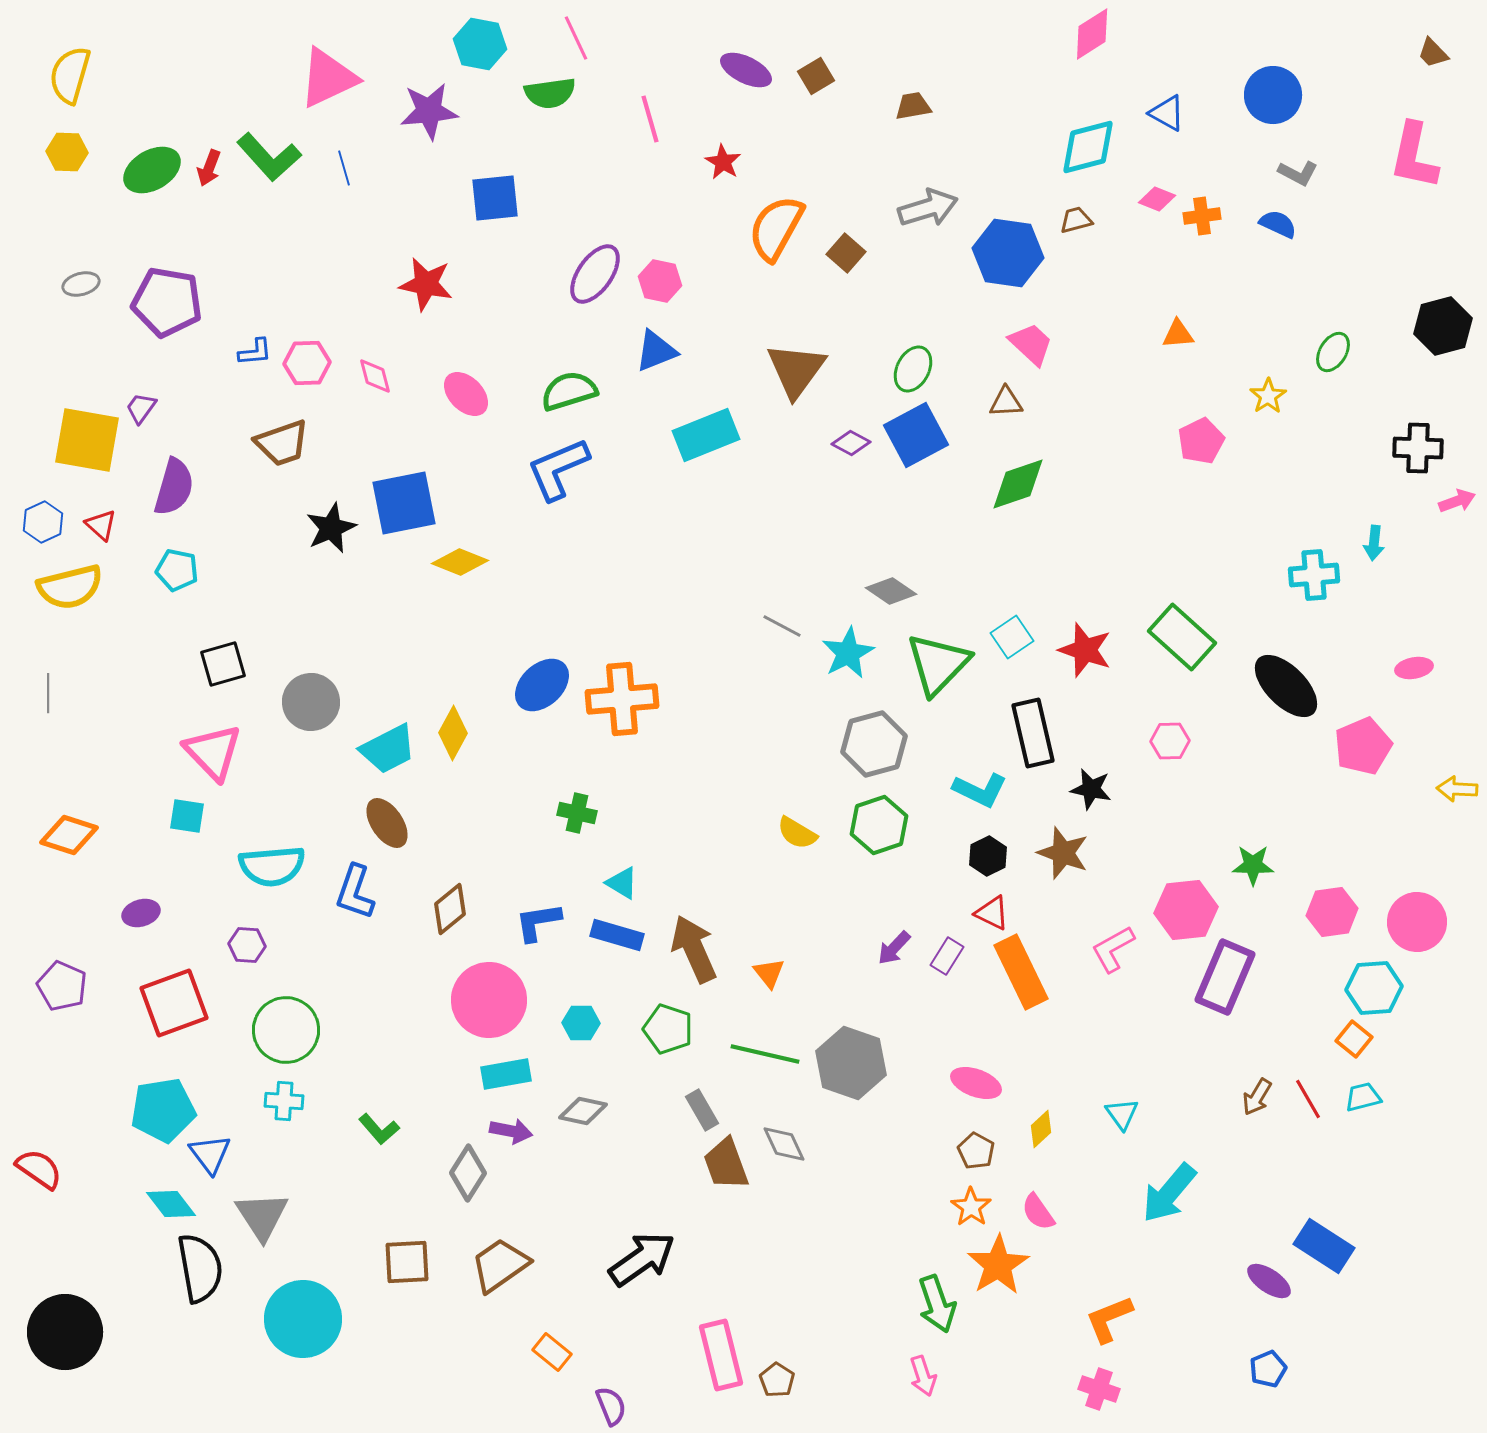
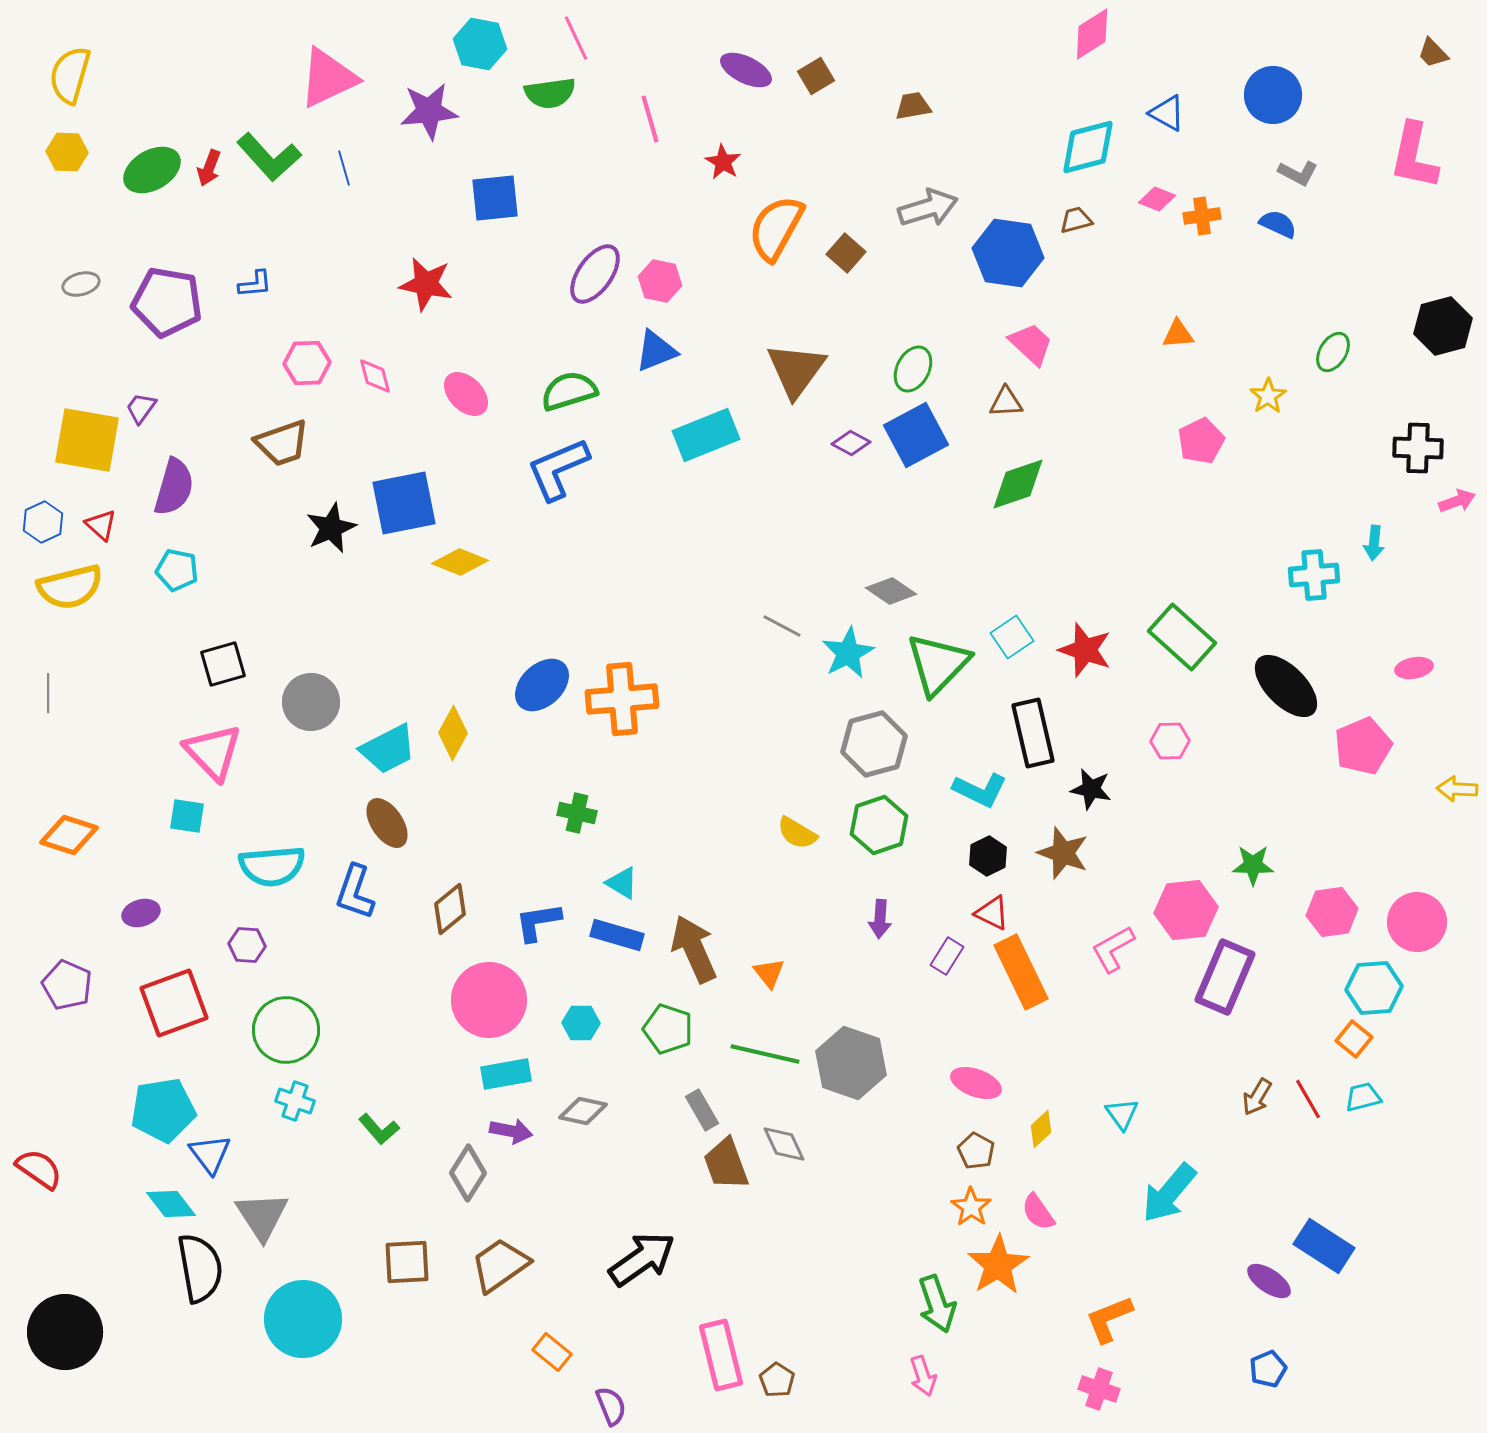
blue L-shape at (255, 352): moved 68 px up
purple arrow at (894, 948): moved 14 px left, 29 px up; rotated 39 degrees counterclockwise
purple pentagon at (62, 986): moved 5 px right, 1 px up
cyan cross at (284, 1101): moved 11 px right; rotated 15 degrees clockwise
